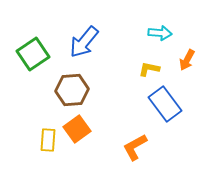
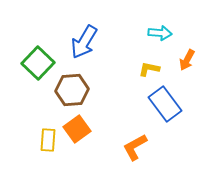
blue arrow: rotated 8 degrees counterclockwise
green square: moved 5 px right, 9 px down; rotated 12 degrees counterclockwise
